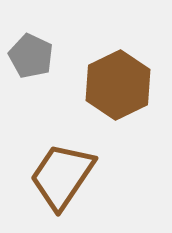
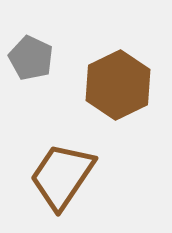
gray pentagon: moved 2 px down
